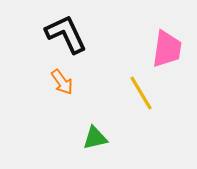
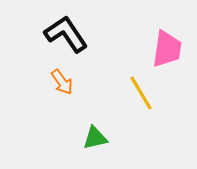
black L-shape: rotated 9 degrees counterclockwise
